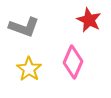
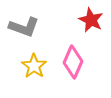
red star: moved 2 px right
yellow star: moved 5 px right, 3 px up
